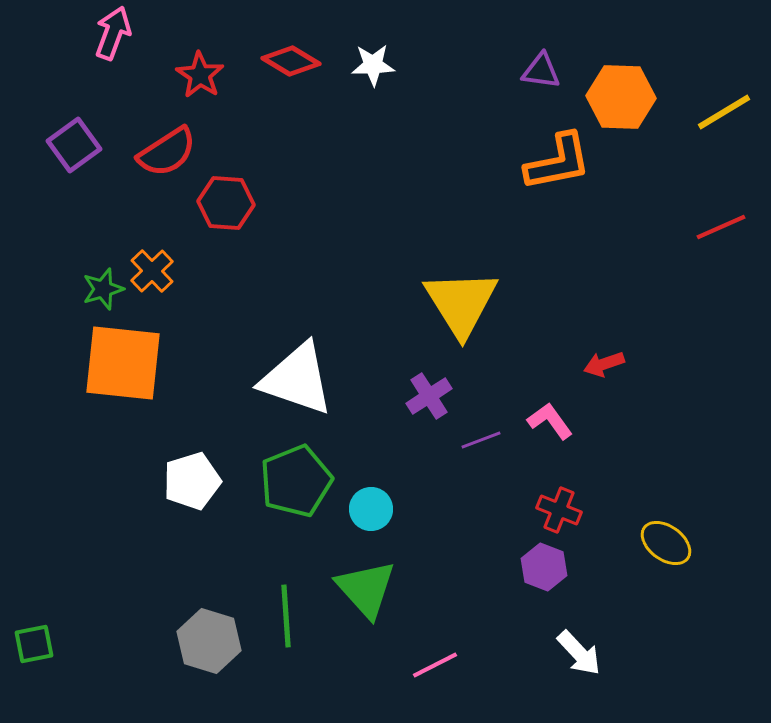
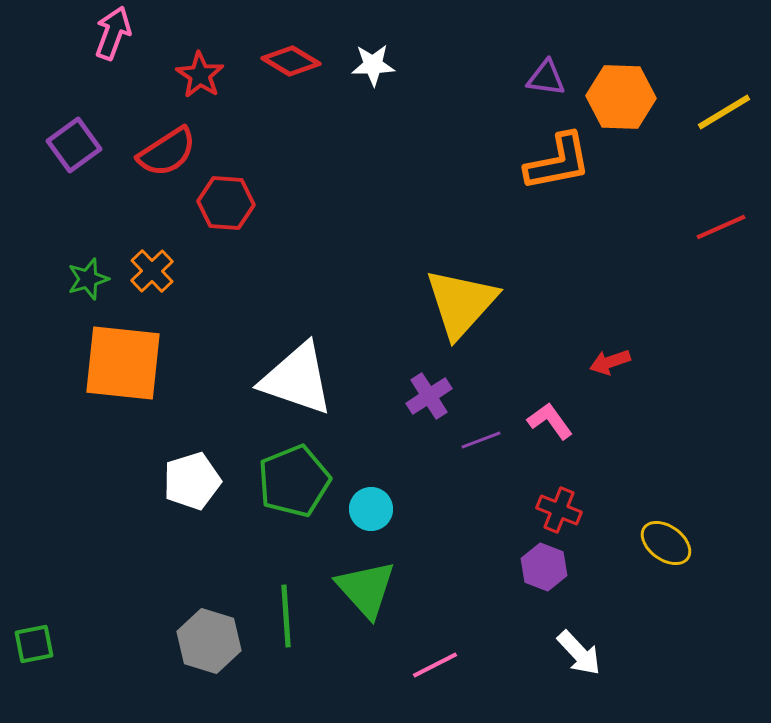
purple triangle: moved 5 px right, 7 px down
green star: moved 15 px left, 10 px up
yellow triangle: rotated 14 degrees clockwise
red arrow: moved 6 px right, 2 px up
green pentagon: moved 2 px left
